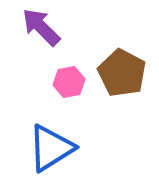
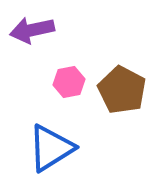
purple arrow: moved 9 px left, 3 px down; rotated 57 degrees counterclockwise
brown pentagon: moved 17 px down
